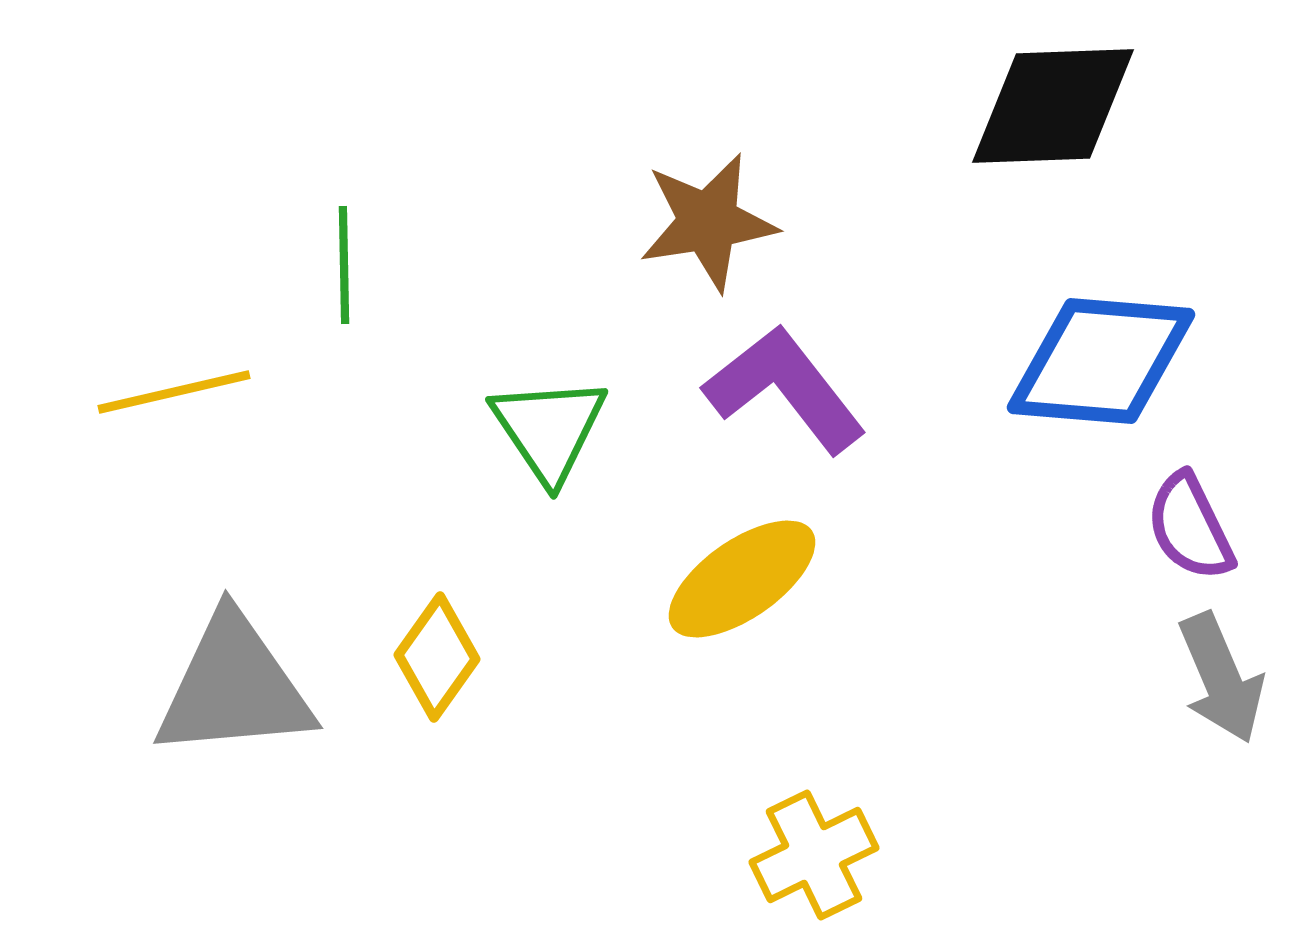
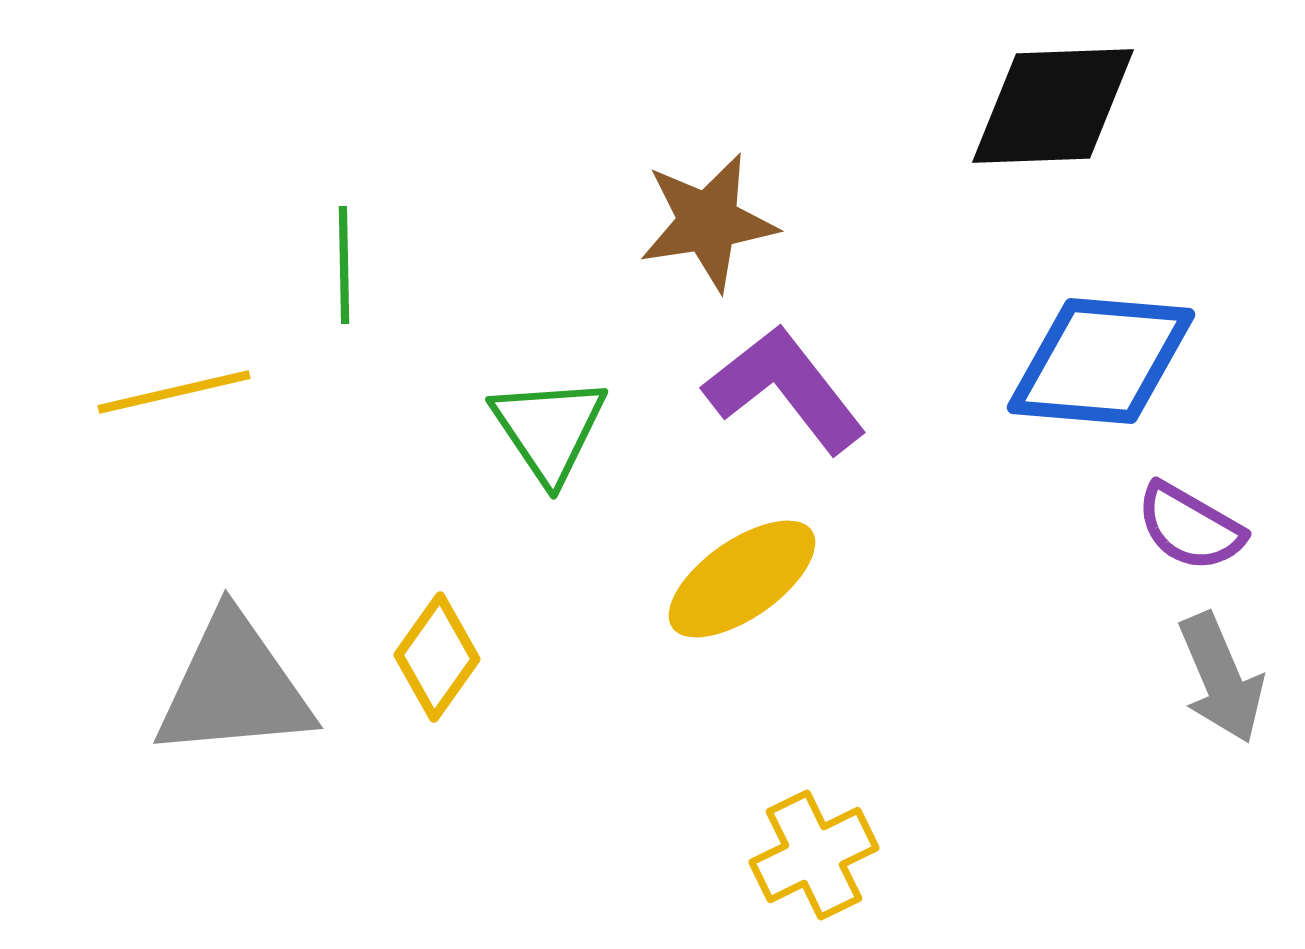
purple semicircle: rotated 34 degrees counterclockwise
